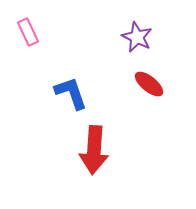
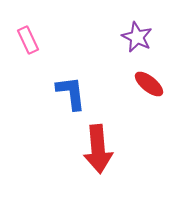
pink rectangle: moved 8 px down
blue L-shape: rotated 12 degrees clockwise
red arrow: moved 4 px right, 1 px up; rotated 9 degrees counterclockwise
